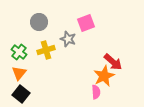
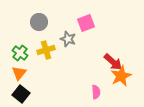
green cross: moved 1 px right, 1 px down
orange star: moved 17 px right
